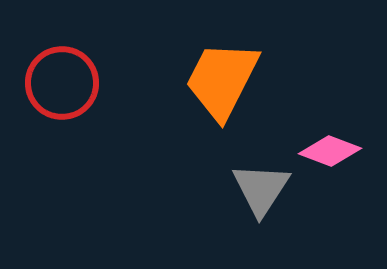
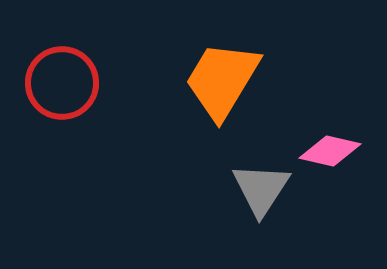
orange trapezoid: rotated 4 degrees clockwise
pink diamond: rotated 8 degrees counterclockwise
